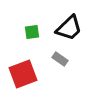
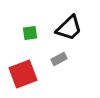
green square: moved 2 px left, 1 px down
gray rectangle: moved 1 px left; rotated 63 degrees counterclockwise
